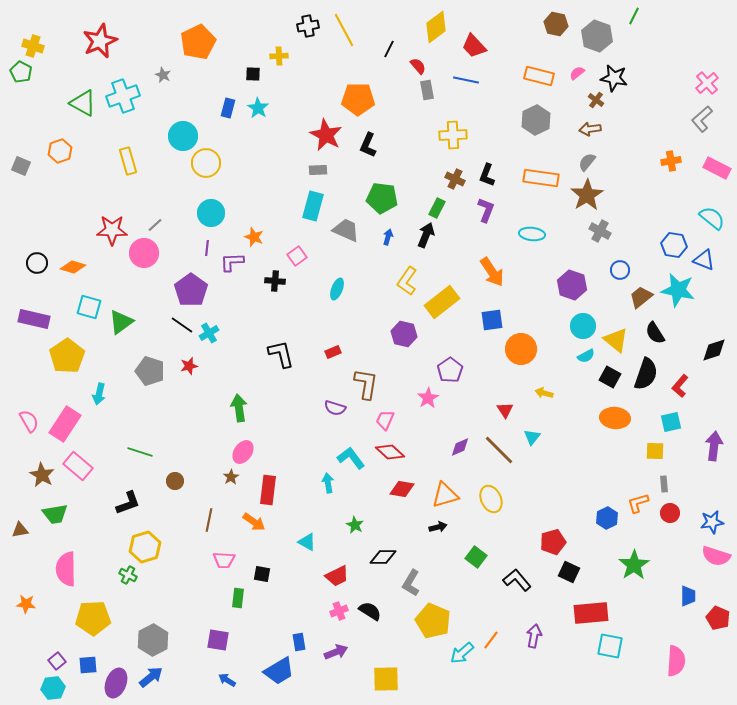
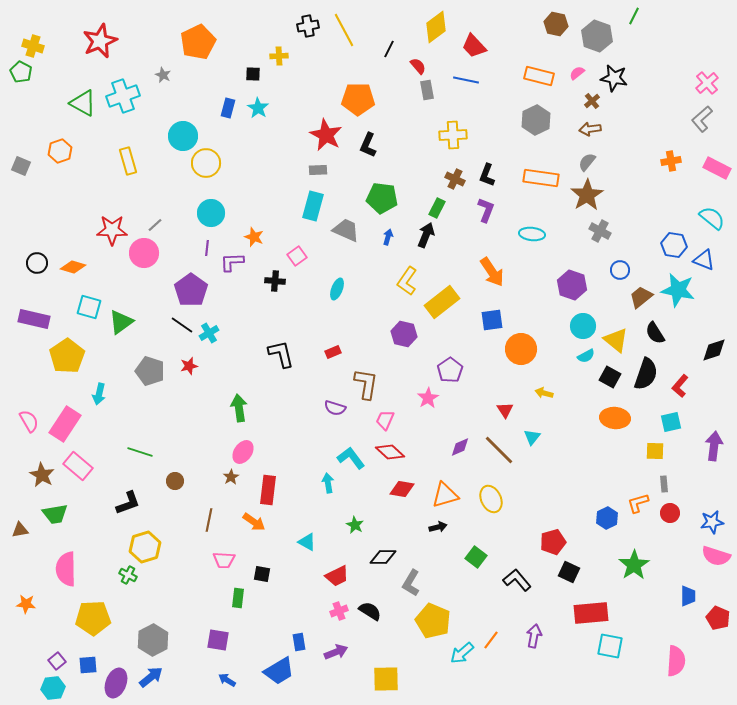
brown cross at (596, 100): moved 4 px left, 1 px down; rotated 14 degrees clockwise
